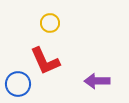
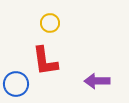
red L-shape: rotated 16 degrees clockwise
blue circle: moved 2 px left
